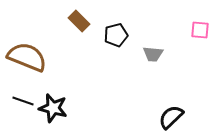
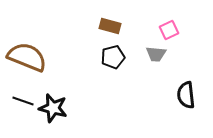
brown rectangle: moved 31 px right, 5 px down; rotated 30 degrees counterclockwise
pink square: moved 31 px left; rotated 30 degrees counterclockwise
black pentagon: moved 3 px left, 22 px down
gray trapezoid: moved 3 px right
black semicircle: moved 15 px right, 22 px up; rotated 52 degrees counterclockwise
